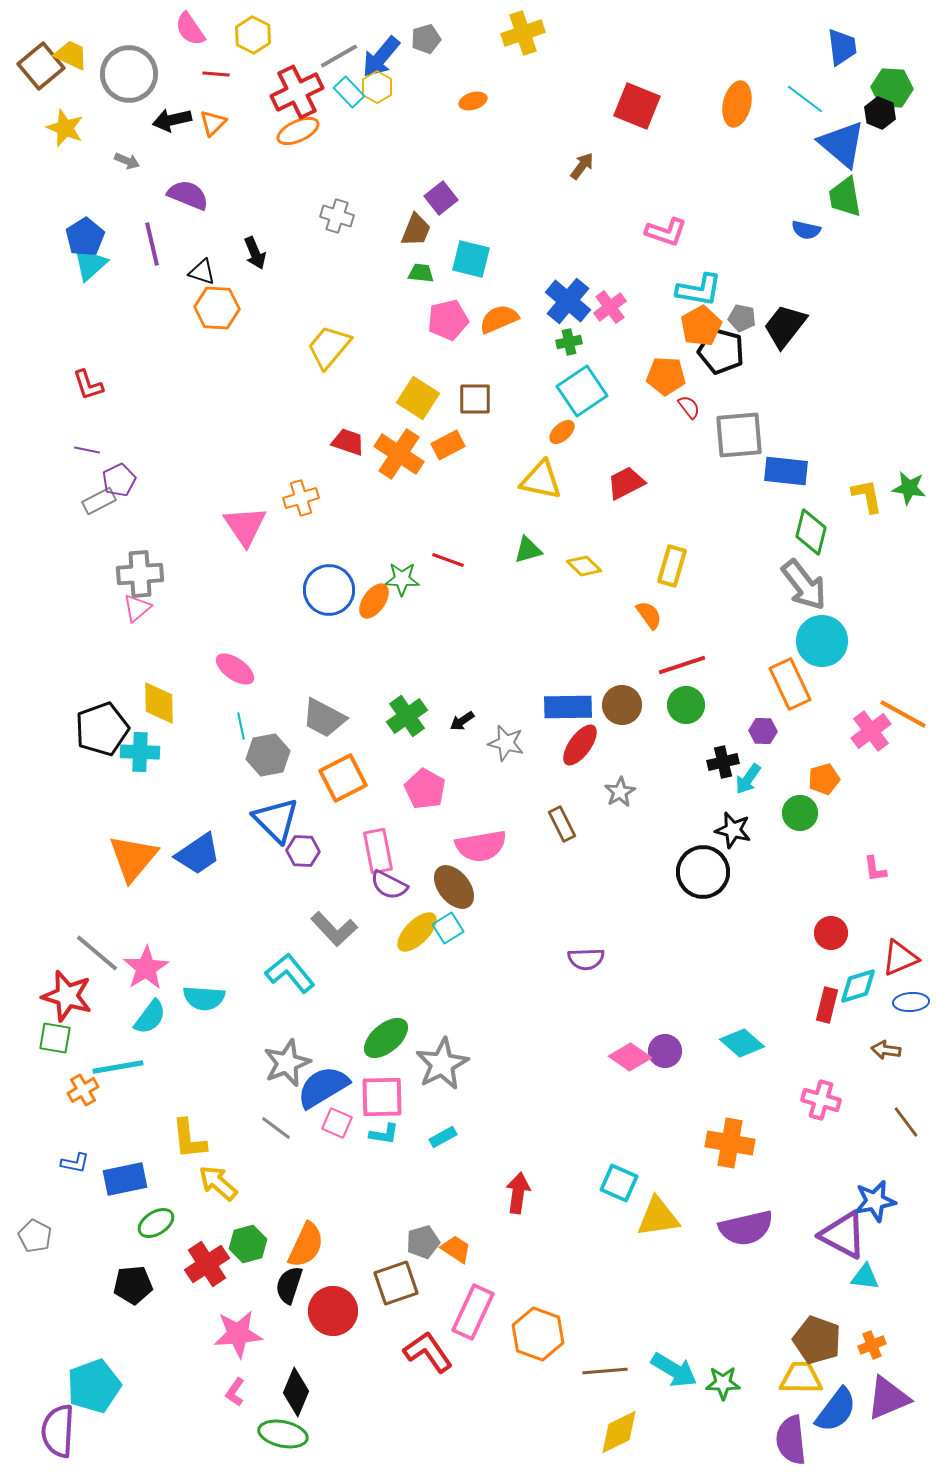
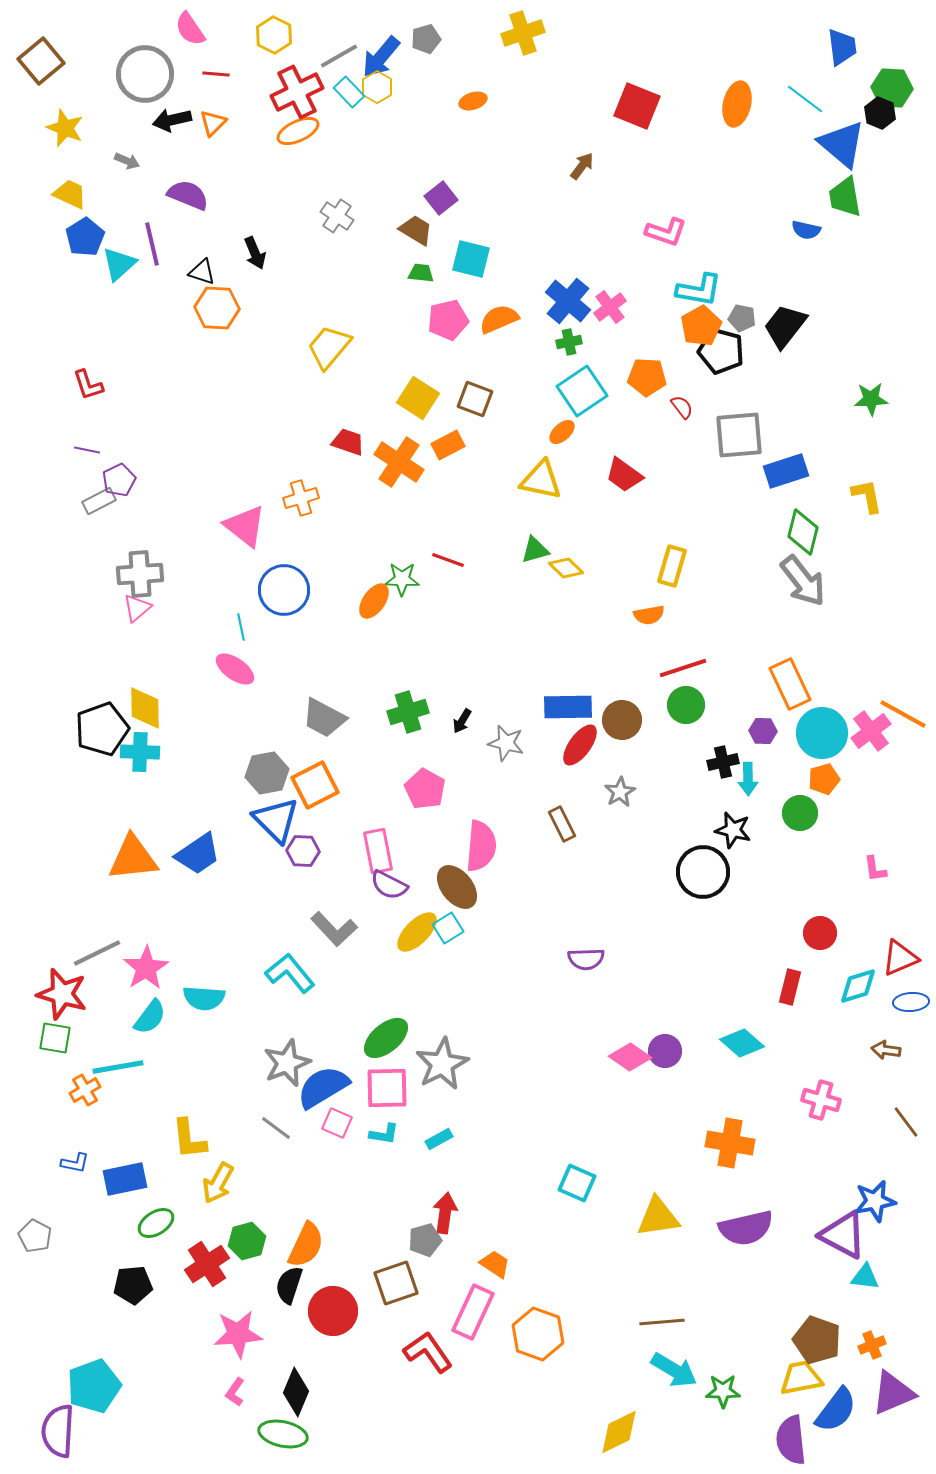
yellow hexagon at (253, 35): moved 21 px right
yellow trapezoid at (71, 55): moved 1 px left, 139 px down
brown square at (41, 66): moved 5 px up
gray circle at (129, 74): moved 16 px right
gray cross at (337, 216): rotated 16 degrees clockwise
brown trapezoid at (416, 230): rotated 81 degrees counterclockwise
cyan triangle at (90, 264): moved 29 px right
orange pentagon at (666, 376): moved 19 px left, 1 px down
brown square at (475, 399): rotated 21 degrees clockwise
red semicircle at (689, 407): moved 7 px left
orange cross at (399, 454): moved 8 px down
blue rectangle at (786, 471): rotated 24 degrees counterclockwise
red trapezoid at (626, 483): moved 2 px left, 8 px up; rotated 117 degrees counterclockwise
green star at (909, 488): moved 38 px left, 89 px up; rotated 12 degrees counterclockwise
pink triangle at (245, 526): rotated 18 degrees counterclockwise
green diamond at (811, 532): moved 8 px left
green triangle at (528, 550): moved 7 px right
yellow diamond at (584, 566): moved 18 px left, 2 px down
gray arrow at (804, 585): moved 1 px left, 4 px up
blue circle at (329, 590): moved 45 px left
orange semicircle at (649, 615): rotated 116 degrees clockwise
cyan circle at (822, 641): moved 92 px down
red line at (682, 665): moved 1 px right, 3 px down
yellow diamond at (159, 703): moved 14 px left, 5 px down
brown circle at (622, 705): moved 15 px down
green cross at (407, 716): moved 1 px right, 4 px up; rotated 18 degrees clockwise
black arrow at (462, 721): rotated 25 degrees counterclockwise
cyan line at (241, 726): moved 99 px up
gray hexagon at (268, 755): moved 1 px left, 18 px down
orange square at (343, 778): moved 28 px left, 7 px down
cyan arrow at (748, 779): rotated 36 degrees counterclockwise
pink semicircle at (481, 846): rotated 75 degrees counterclockwise
orange triangle at (133, 858): rotated 44 degrees clockwise
brown ellipse at (454, 887): moved 3 px right
red circle at (831, 933): moved 11 px left
gray line at (97, 953): rotated 66 degrees counterclockwise
red star at (67, 996): moved 5 px left, 2 px up
red rectangle at (827, 1005): moved 37 px left, 18 px up
orange cross at (83, 1090): moved 2 px right
pink square at (382, 1097): moved 5 px right, 9 px up
cyan rectangle at (443, 1137): moved 4 px left, 2 px down
yellow arrow at (218, 1183): rotated 102 degrees counterclockwise
cyan square at (619, 1183): moved 42 px left
red arrow at (518, 1193): moved 73 px left, 20 px down
gray pentagon at (423, 1242): moved 2 px right, 2 px up
green hexagon at (248, 1244): moved 1 px left, 3 px up
orange trapezoid at (456, 1249): moved 39 px right, 15 px down
brown line at (605, 1371): moved 57 px right, 49 px up
yellow trapezoid at (801, 1378): rotated 12 degrees counterclockwise
green star at (723, 1383): moved 8 px down
purple triangle at (888, 1398): moved 5 px right, 5 px up
